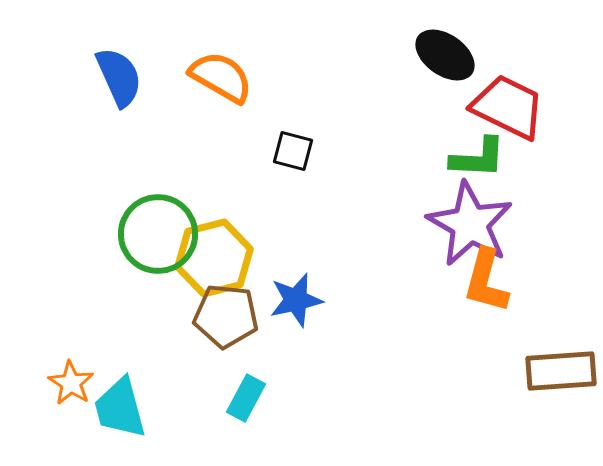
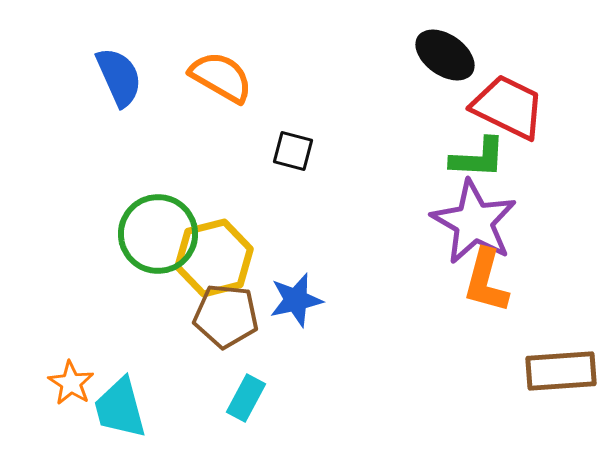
purple star: moved 4 px right, 2 px up
